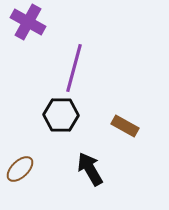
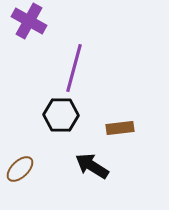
purple cross: moved 1 px right, 1 px up
brown rectangle: moved 5 px left, 2 px down; rotated 36 degrees counterclockwise
black arrow: moved 2 px right, 3 px up; rotated 28 degrees counterclockwise
